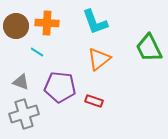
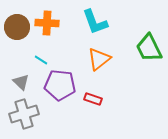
brown circle: moved 1 px right, 1 px down
cyan line: moved 4 px right, 8 px down
gray triangle: rotated 24 degrees clockwise
purple pentagon: moved 2 px up
red rectangle: moved 1 px left, 2 px up
